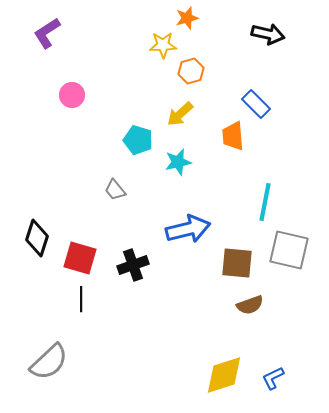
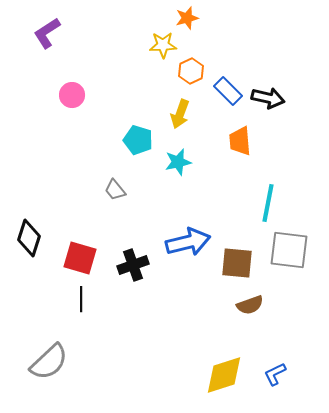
black arrow: moved 64 px down
orange hexagon: rotated 10 degrees counterclockwise
blue rectangle: moved 28 px left, 13 px up
yellow arrow: rotated 28 degrees counterclockwise
orange trapezoid: moved 7 px right, 5 px down
cyan line: moved 3 px right, 1 px down
blue arrow: moved 13 px down
black diamond: moved 8 px left
gray square: rotated 6 degrees counterclockwise
blue L-shape: moved 2 px right, 4 px up
